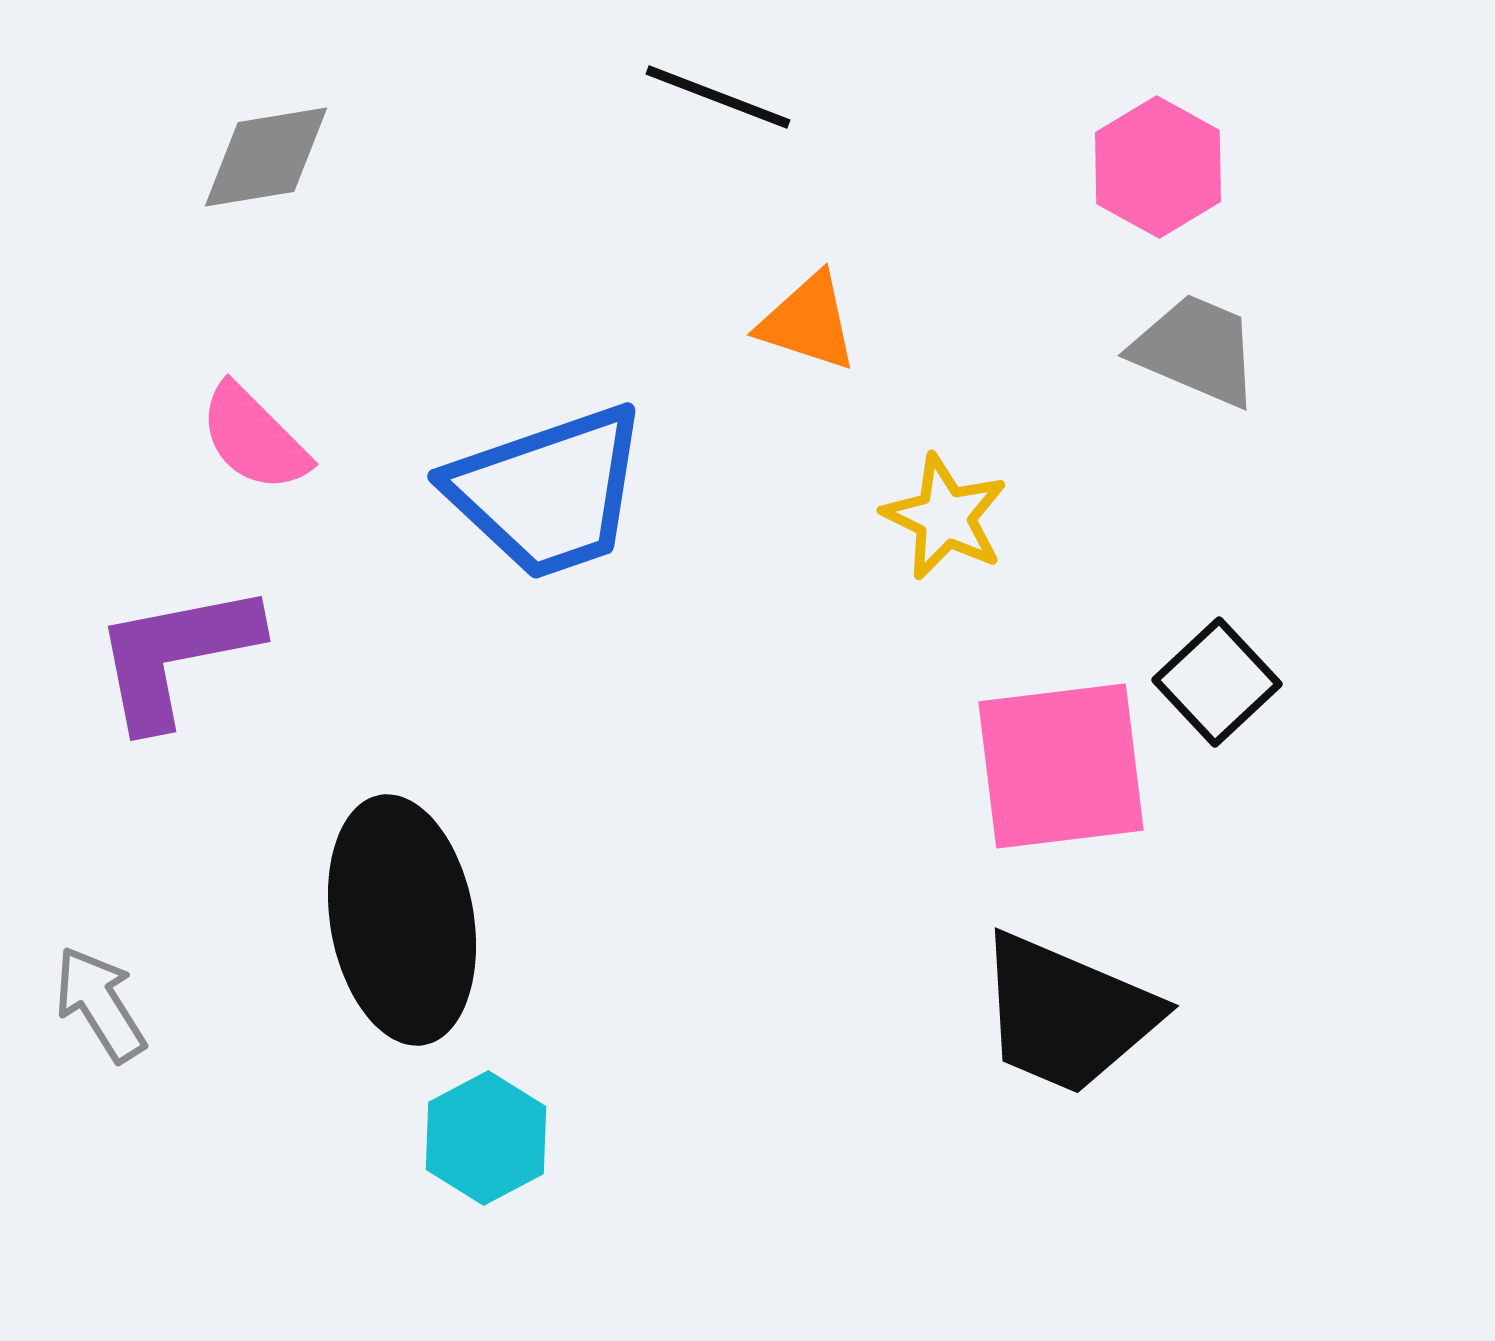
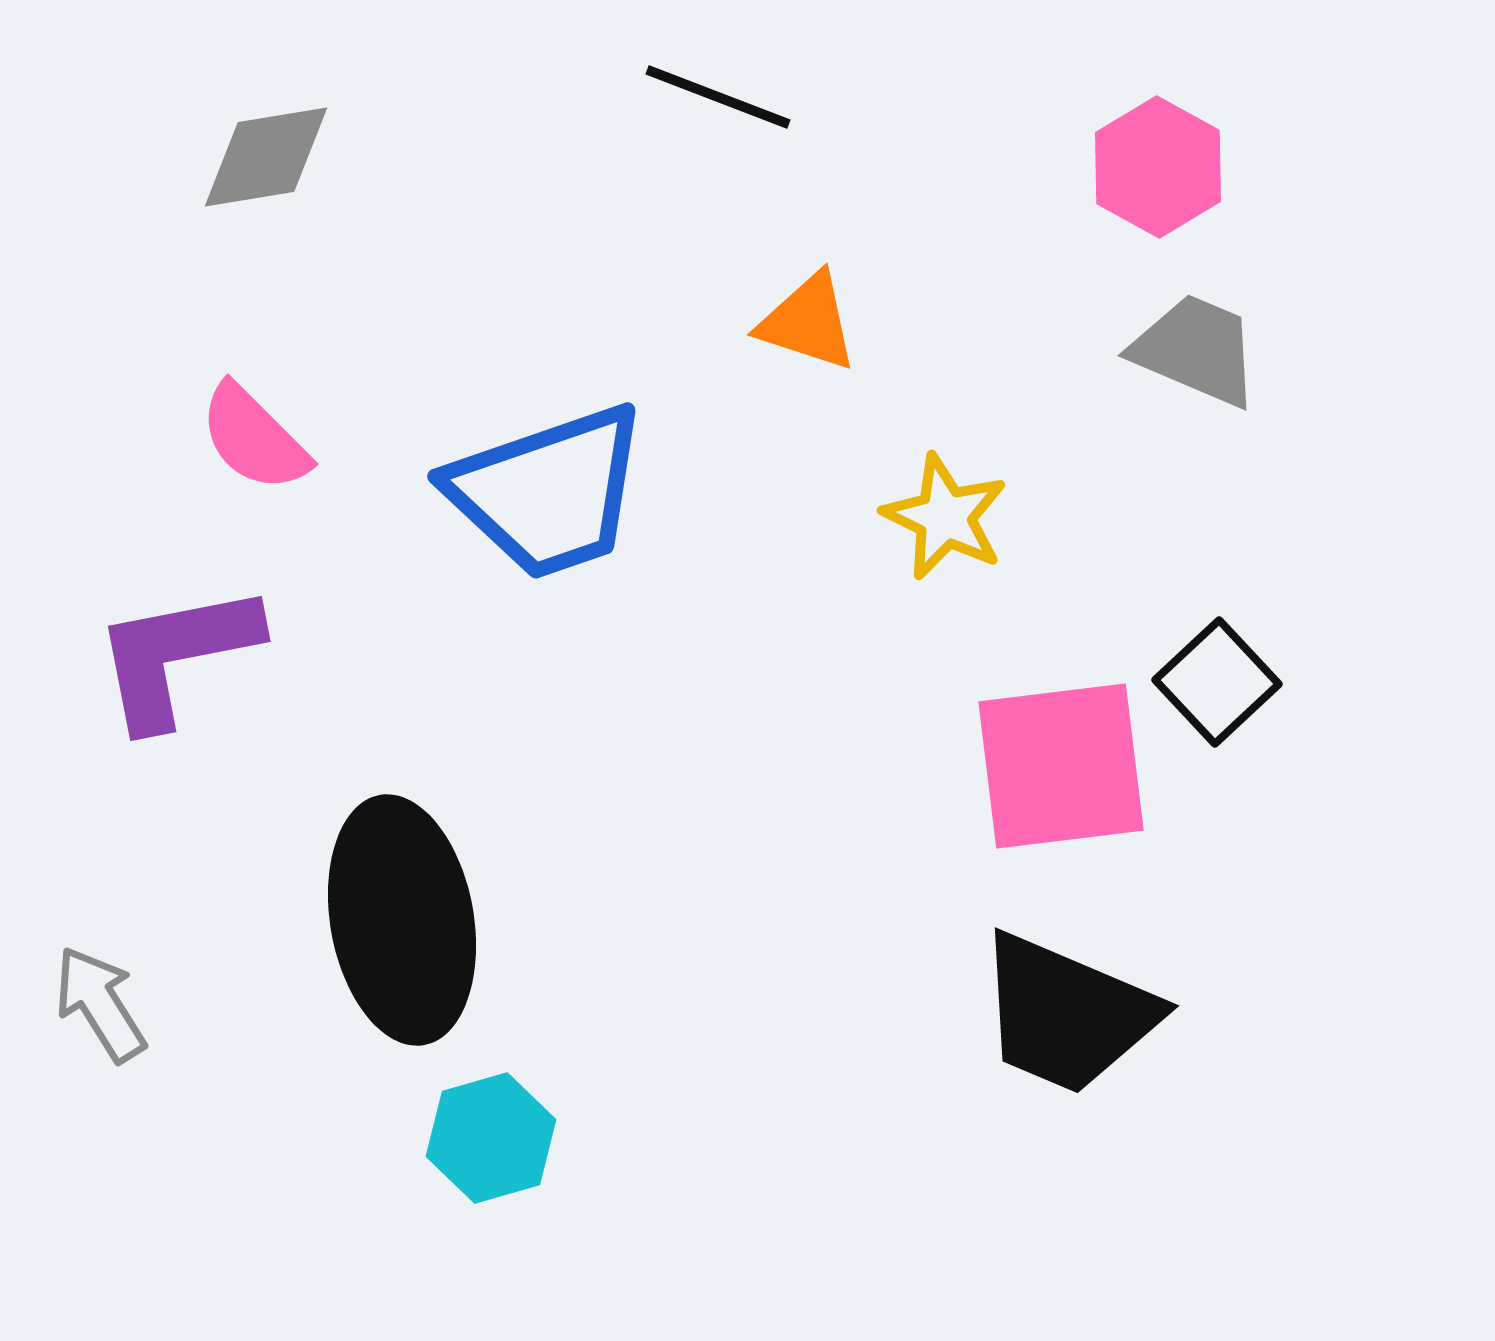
cyan hexagon: moved 5 px right; rotated 12 degrees clockwise
